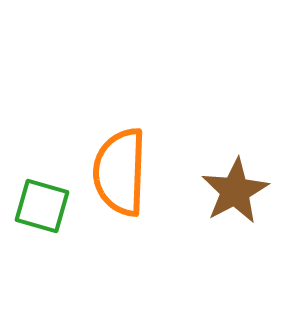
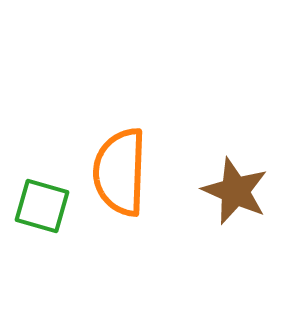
brown star: rotated 20 degrees counterclockwise
